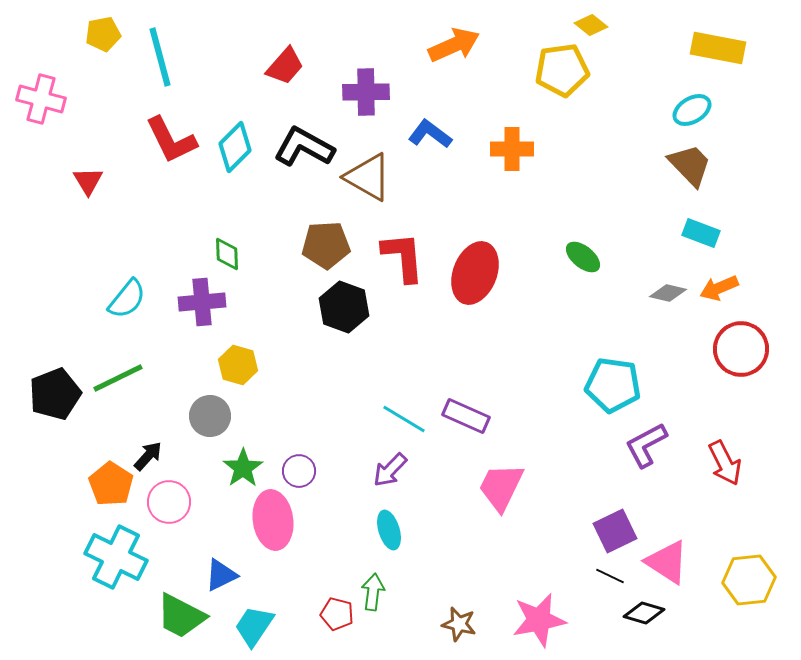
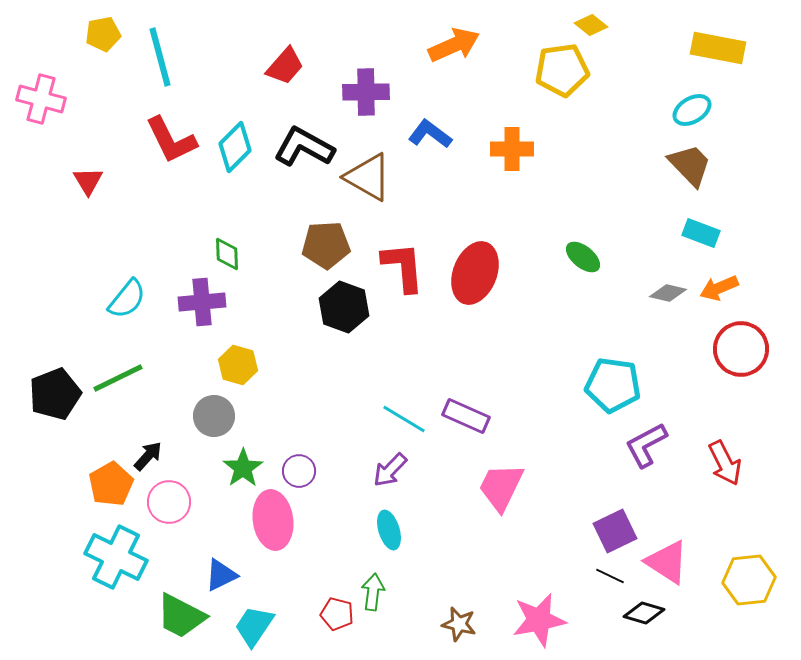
red L-shape at (403, 257): moved 10 px down
gray circle at (210, 416): moved 4 px right
orange pentagon at (111, 484): rotated 9 degrees clockwise
